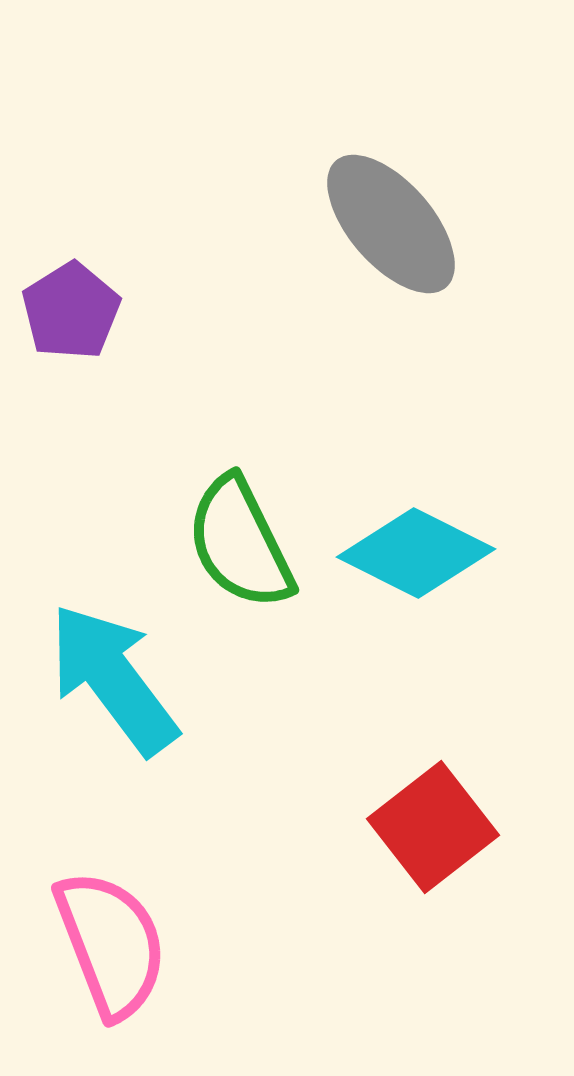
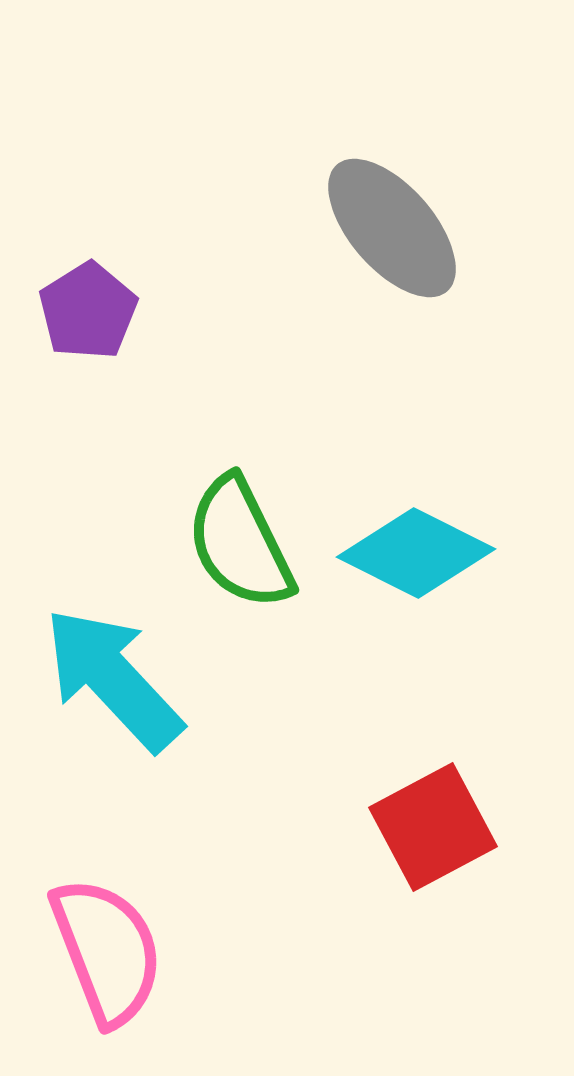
gray ellipse: moved 1 px right, 4 px down
purple pentagon: moved 17 px right
cyan arrow: rotated 6 degrees counterclockwise
red square: rotated 10 degrees clockwise
pink semicircle: moved 4 px left, 7 px down
